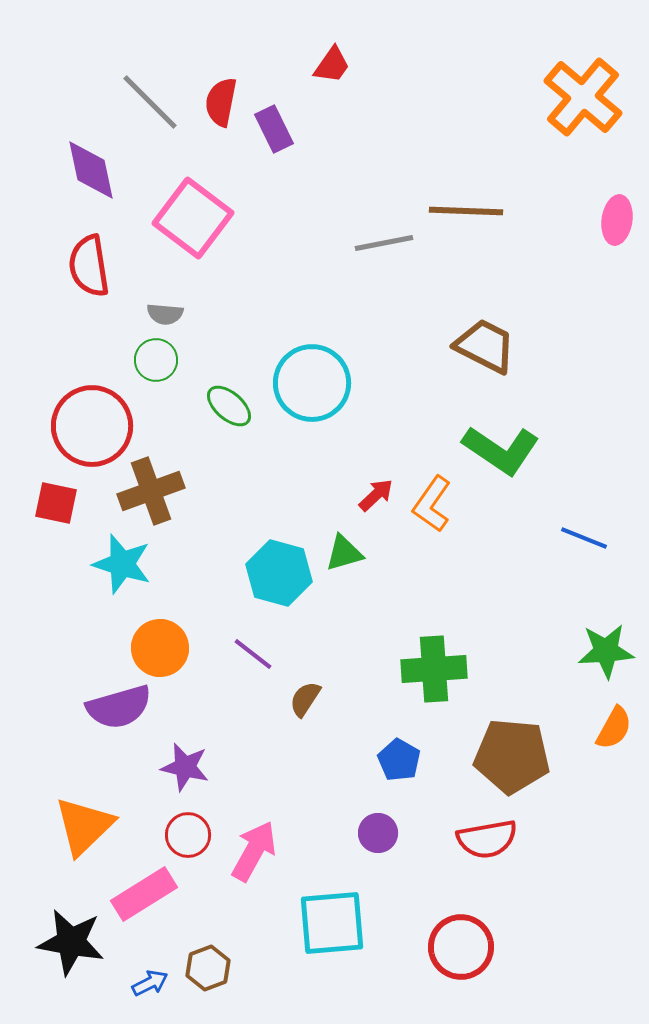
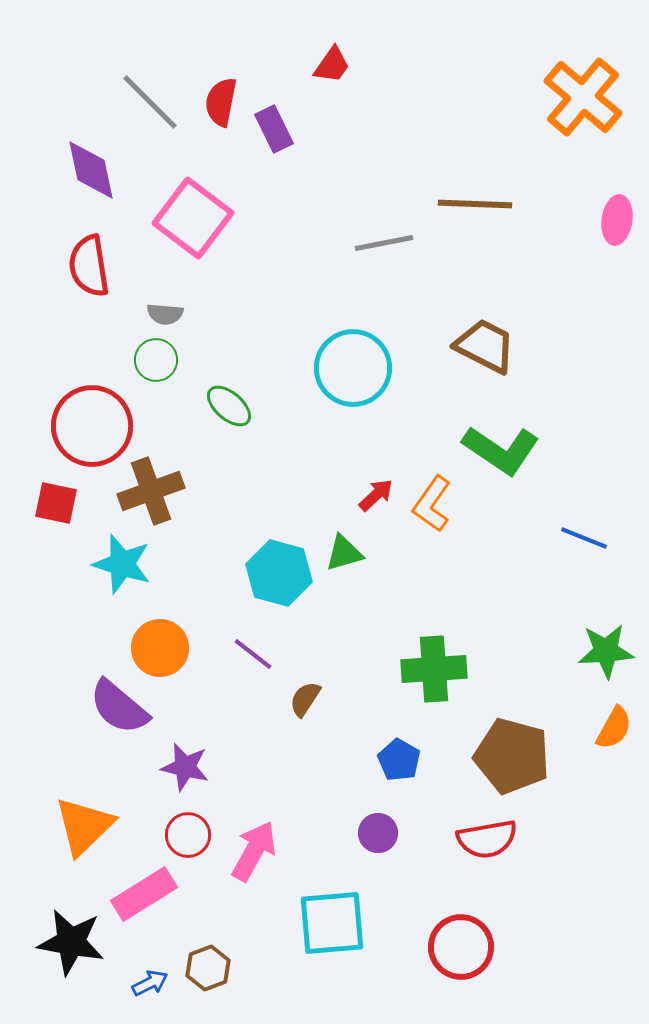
brown line at (466, 211): moved 9 px right, 7 px up
cyan circle at (312, 383): moved 41 px right, 15 px up
purple semicircle at (119, 707): rotated 56 degrees clockwise
brown pentagon at (512, 756): rotated 10 degrees clockwise
